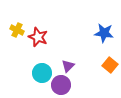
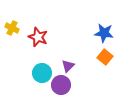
yellow cross: moved 5 px left, 2 px up
orange square: moved 5 px left, 8 px up
